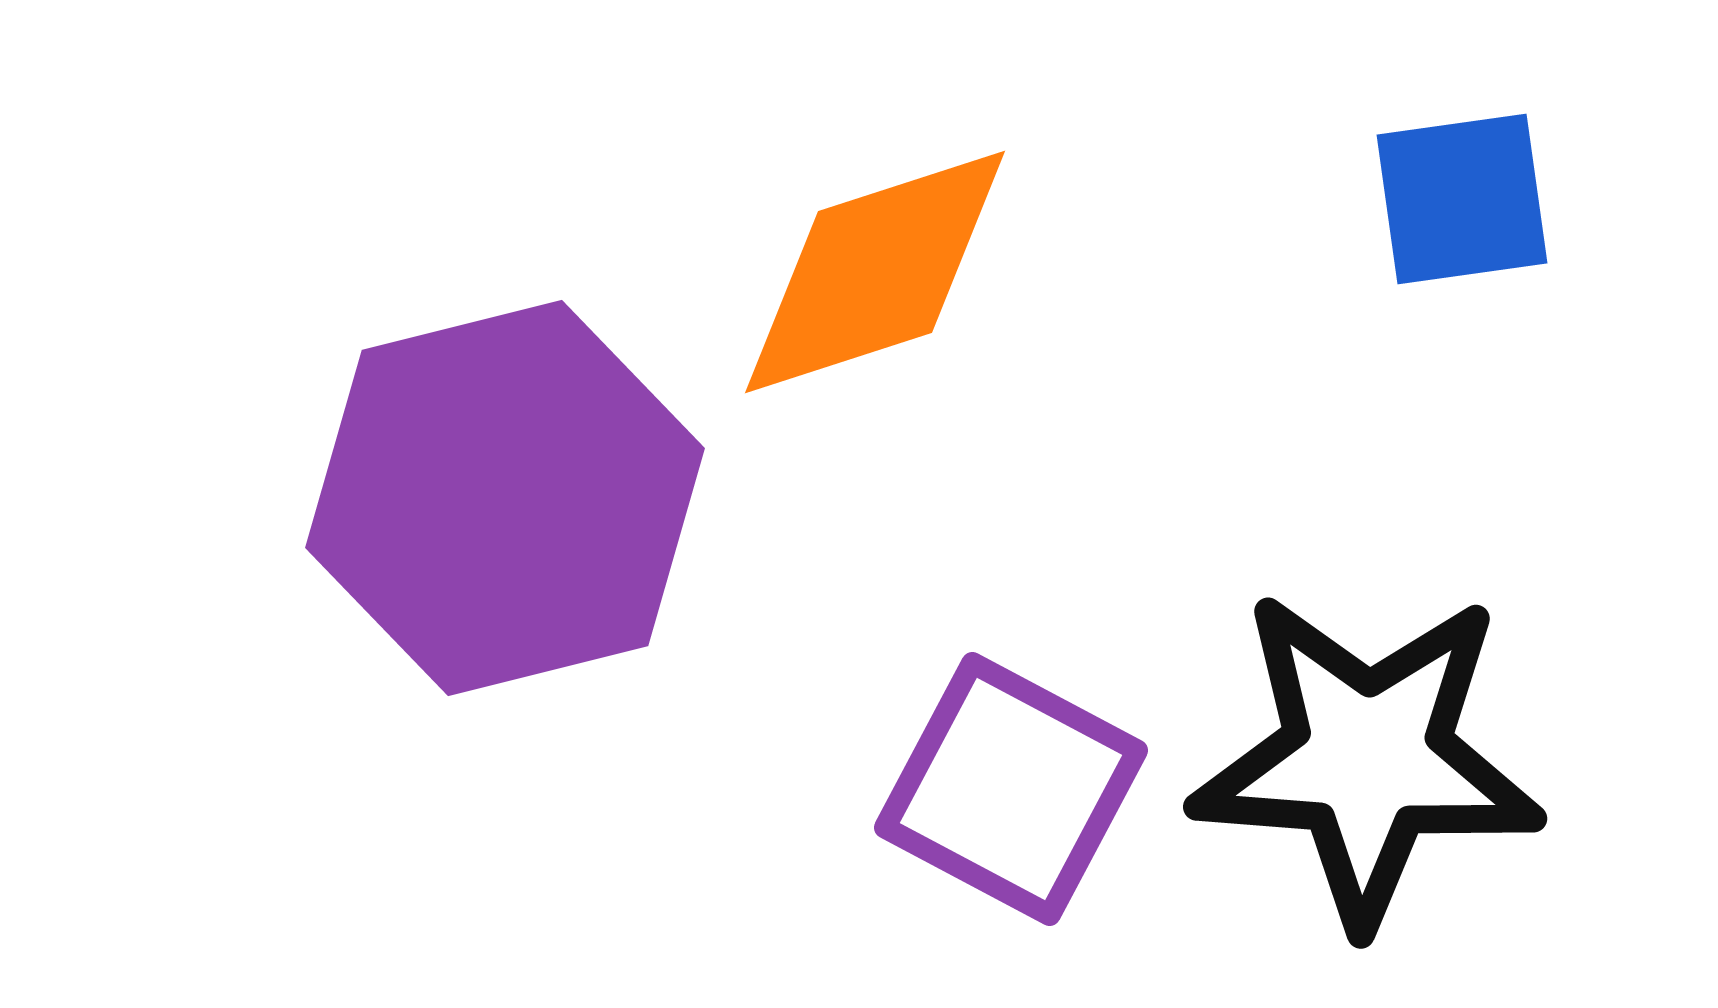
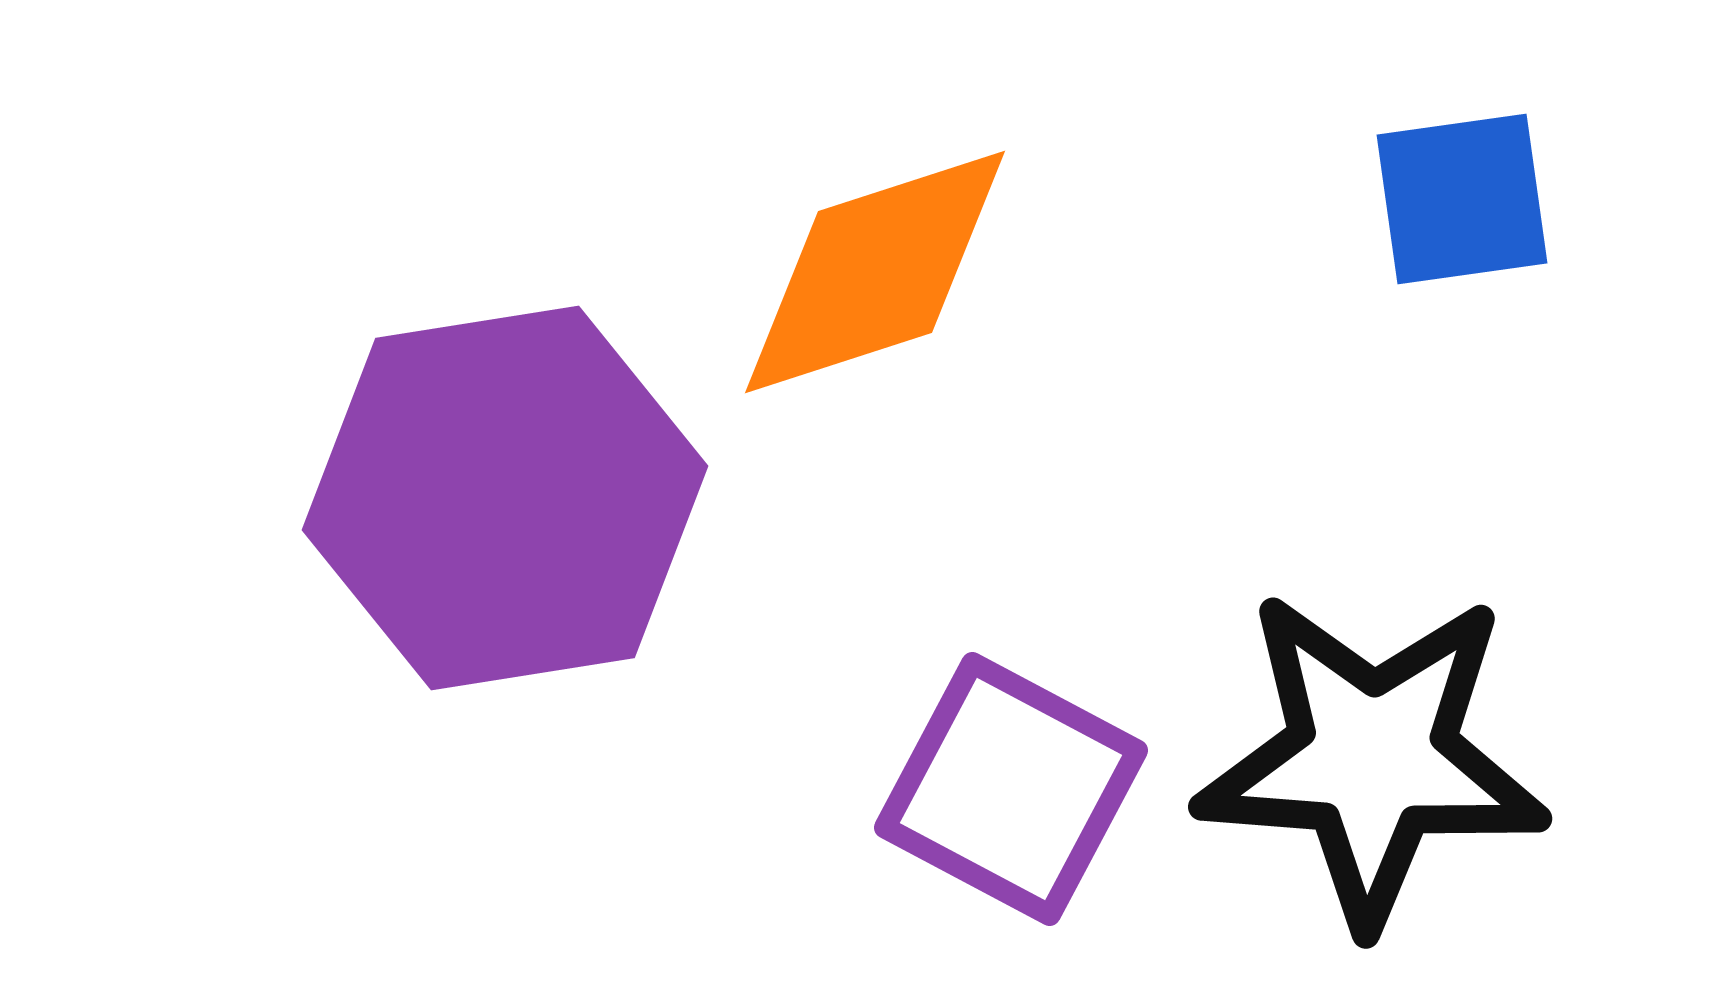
purple hexagon: rotated 5 degrees clockwise
black star: moved 5 px right
